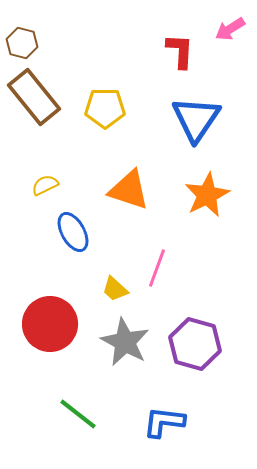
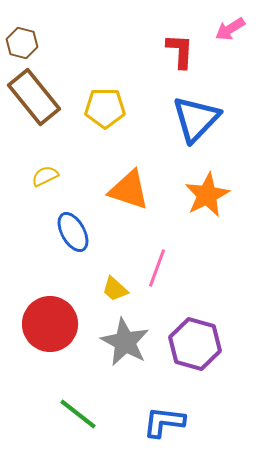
blue triangle: rotated 10 degrees clockwise
yellow semicircle: moved 9 px up
